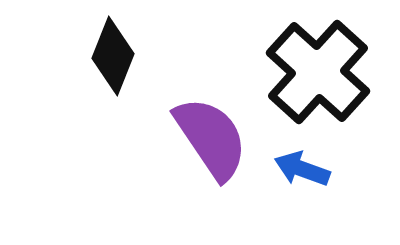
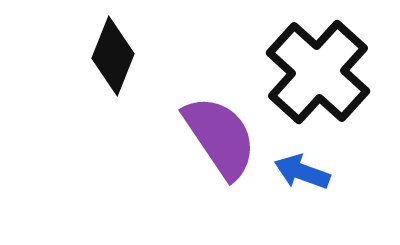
purple semicircle: moved 9 px right, 1 px up
blue arrow: moved 3 px down
